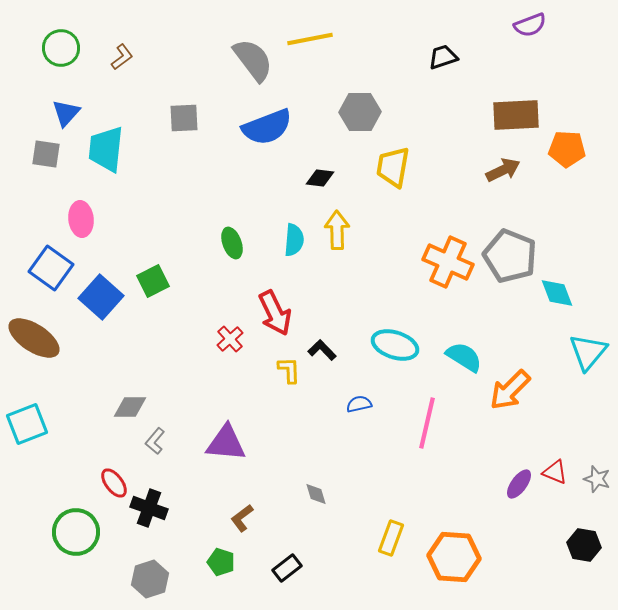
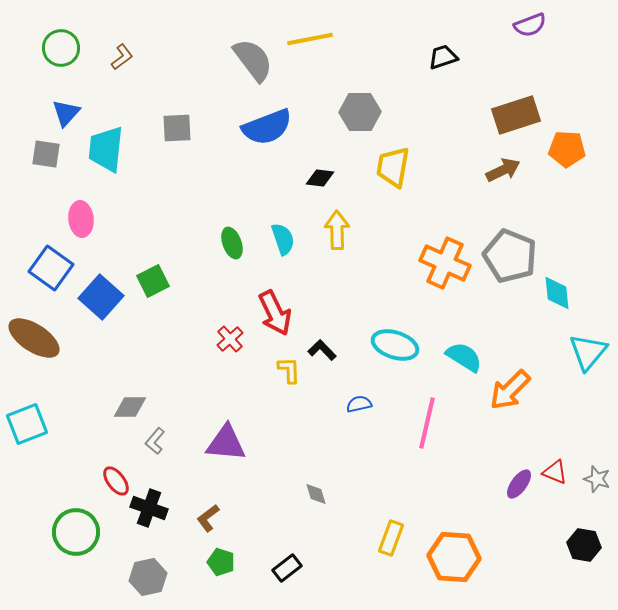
brown rectangle at (516, 115): rotated 15 degrees counterclockwise
gray square at (184, 118): moved 7 px left, 10 px down
cyan semicircle at (294, 240): moved 11 px left, 1 px up; rotated 24 degrees counterclockwise
orange cross at (448, 262): moved 3 px left, 1 px down
cyan diamond at (557, 293): rotated 15 degrees clockwise
red ellipse at (114, 483): moved 2 px right, 2 px up
brown L-shape at (242, 518): moved 34 px left
gray hexagon at (150, 579): moved 2 px left, 2 px up; rotated 6 degrees clockwise
